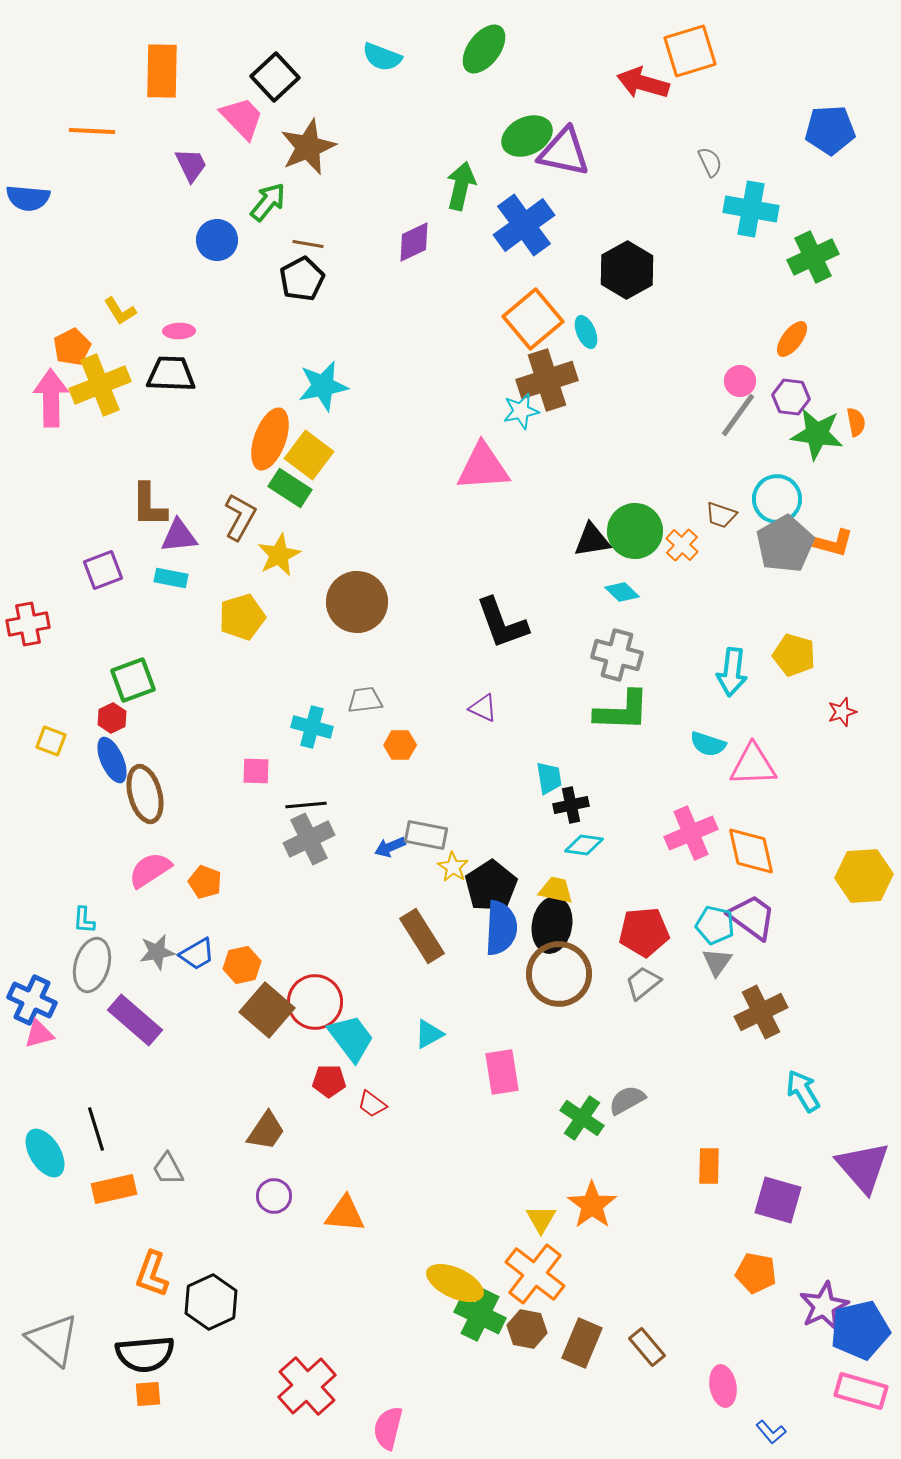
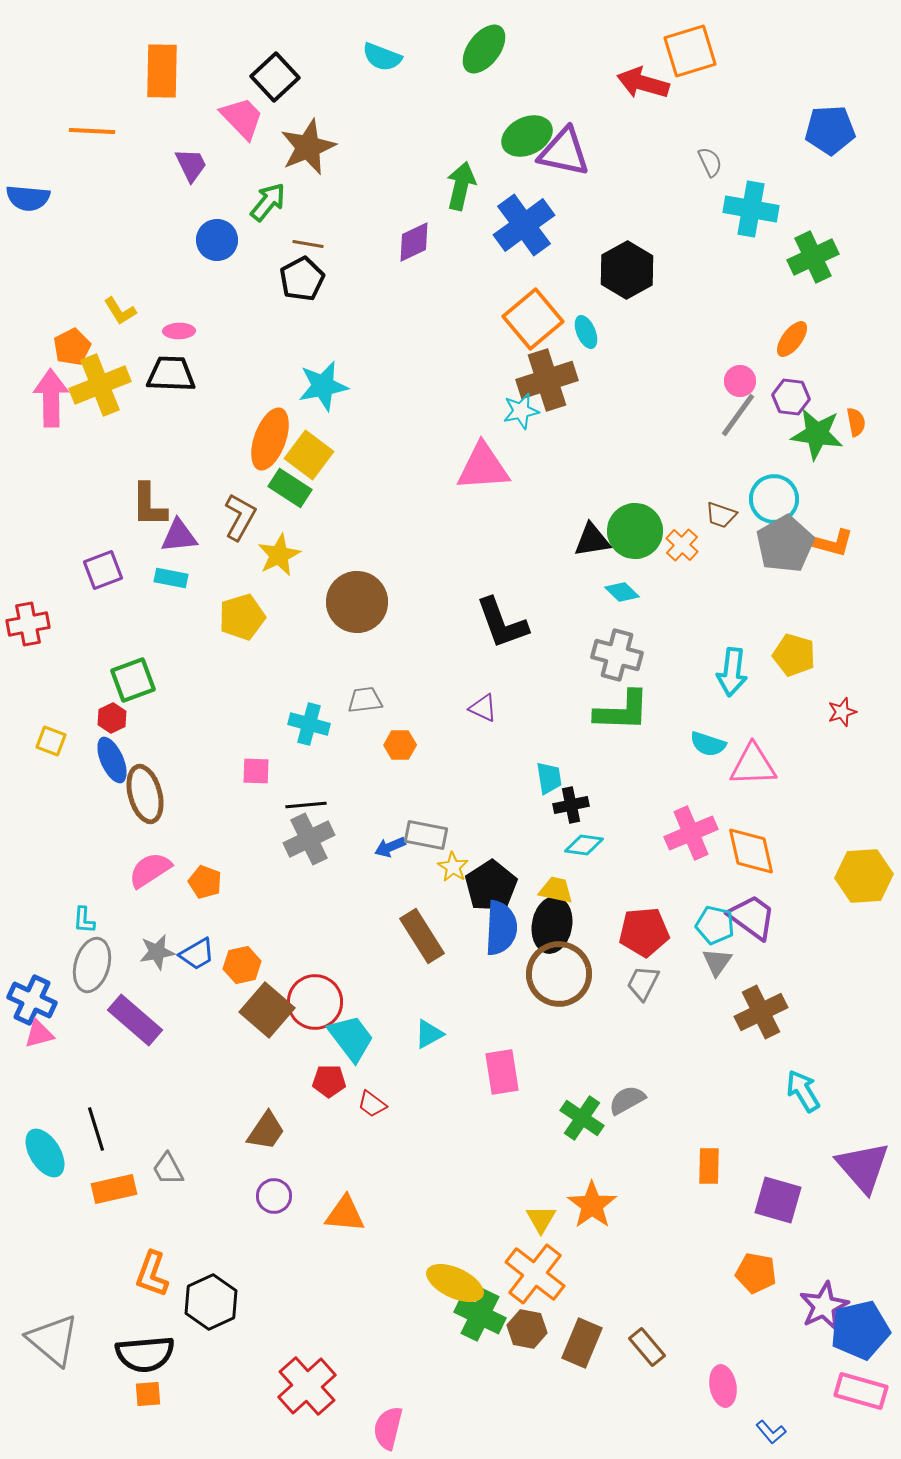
cyan circle at (777, 499): moved 3 px left
cyan cross at (312, 727): moved 3 px left, 3 px up
gray trapezoid at (643, 983): rotated 24 degrees counterclockwise
